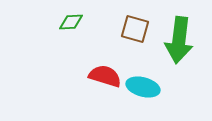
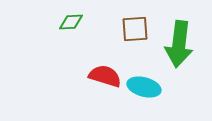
brown square: rotated 20 degrees counterclockwise
green arrow: moved 4 px down
cyan ellipse: moved 1 px right
